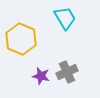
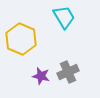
cyan trapezoid: moved 1 px left, 1 px up
gray cross: moved 1 px right
